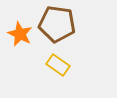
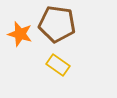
orange star: rotated 10 degrees counterclockwise
